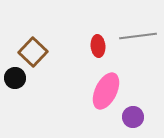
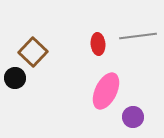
red ellipse: moved 2 px up
